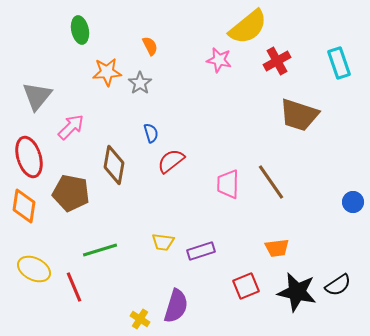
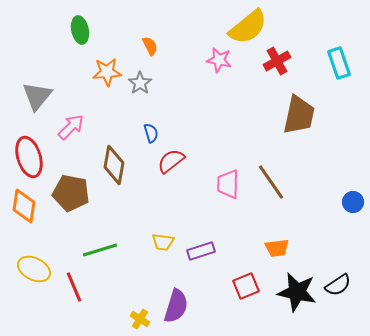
brown trapezoid: rotated 96 degrees counterclockwise
